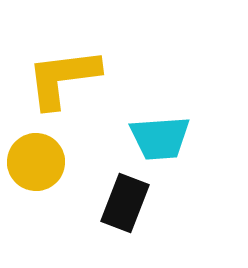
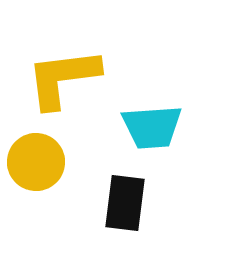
cyan trapezoid: moved 8 px left, 11 px up
black rectangle: rotated 14 degrees counterclockwise
